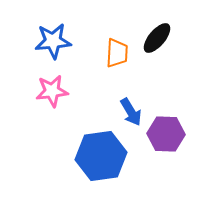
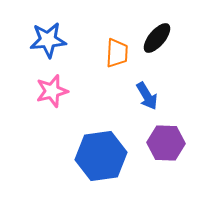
blue star: moved 5 px left, 1 px up
pink star: rotated 8 degrees counterclockwise
blue arrow: moved 16 px right, 16 px up
purple hexagon: moved 9 px down
